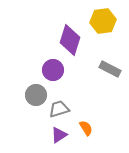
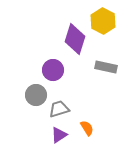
yellow hexagon: rotated 25 degrees counterclockwise
purple diamond: moved 5 px right, 1 px up
gray rectangle: moved 4 px left, 2 px up; rotated 15 degrees counterclockwise
orange semicircle: moved 1 px right
